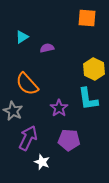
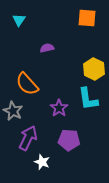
cyan triangle: moved 3 px left, 17 px up; rotated 24 degrees counterclockwise
